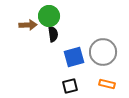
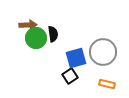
green circle: moved 13 px left, 22 px down
blue square: moved 2 px right, 1 px down
black square: moved 10 px up; rotated 21 degrees counterclockwise
